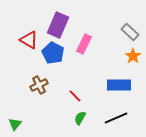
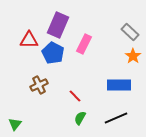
red triangle: rotated 30 degrees counterclockwise
